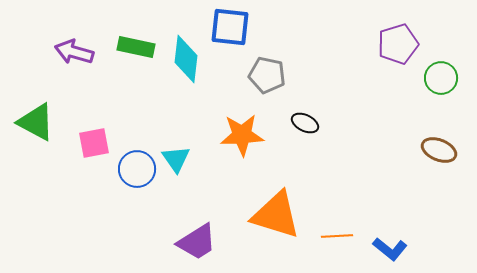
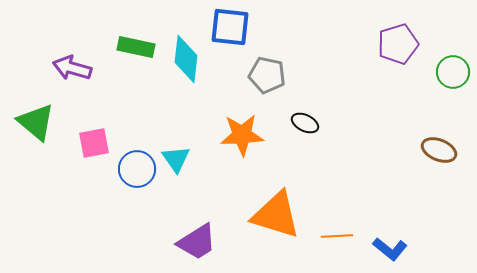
purple arrow: moved 2 px left, 16 px down
green circle: moved 12 px right, 6 px up
green triangle: rotated 12 degrees clockwise
